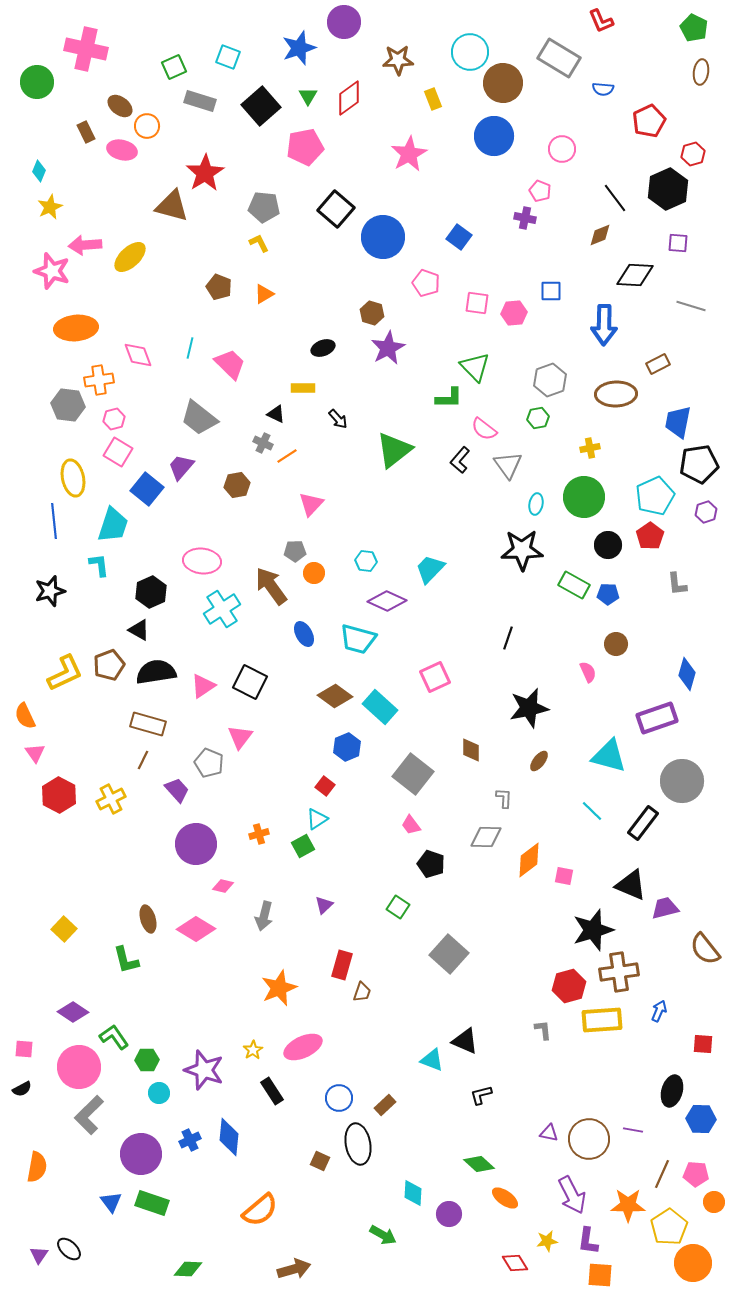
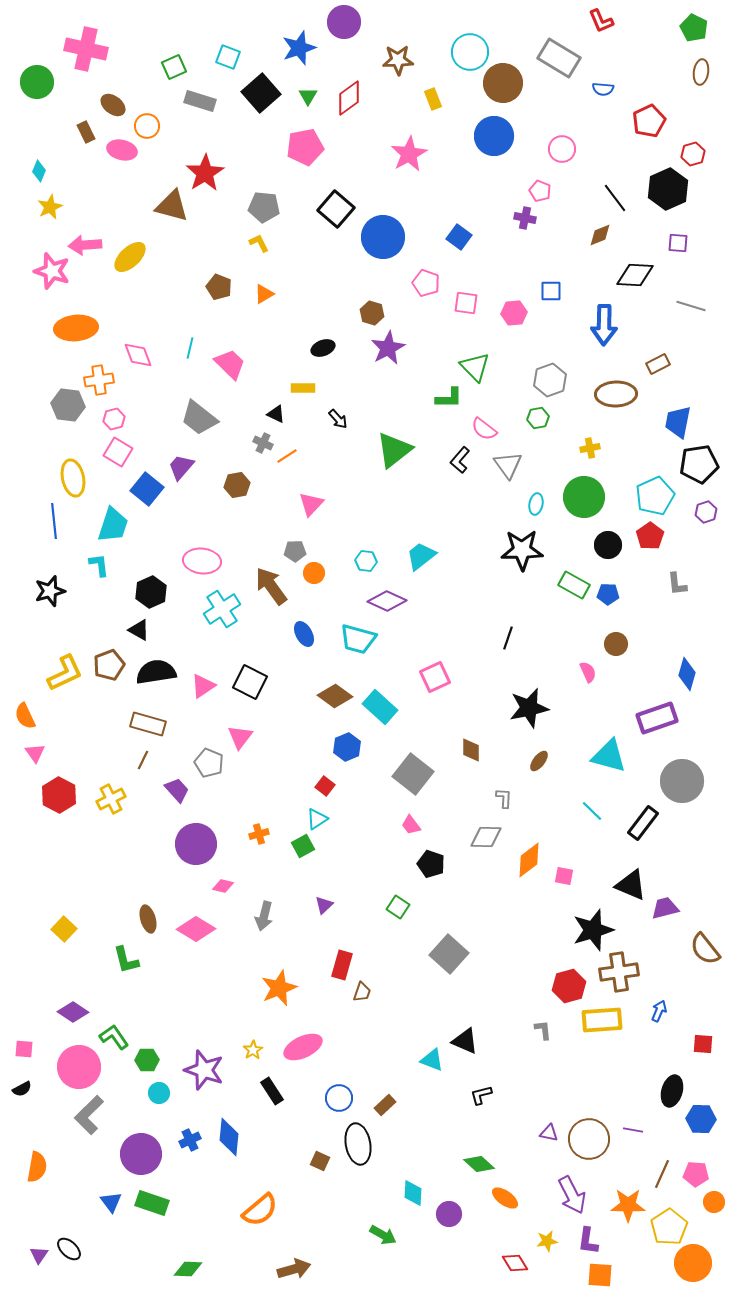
brown ellipse at (120, 106): moved 7 px left, 1 px up
black square at (261, 106): moved 13 px up
pink square at (477, 303): moved 11 px left
cyan trapezoid at (430, 569): moved 9 px left, 13 px up; rotated 8 degrees clockwise
